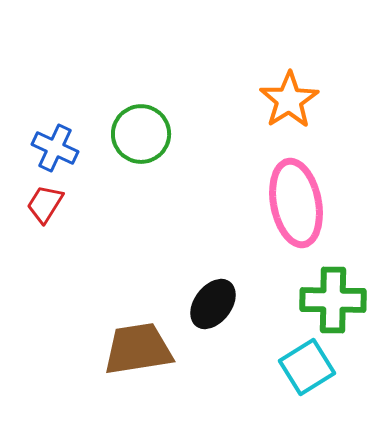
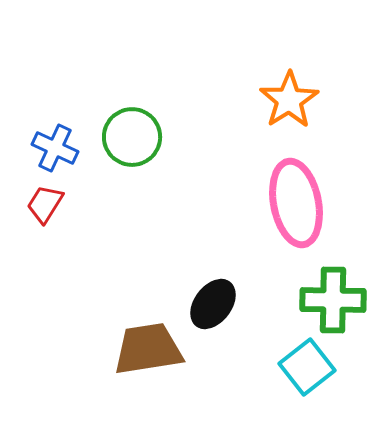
green circle: moved 9 px left, 3 px down
brown trapezoid: moved 10 px right
cyan square: rotated 6 degrees counterclockwise
